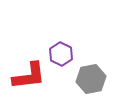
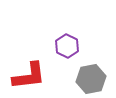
purple hexagon: moved 6 px right, 8 px up
